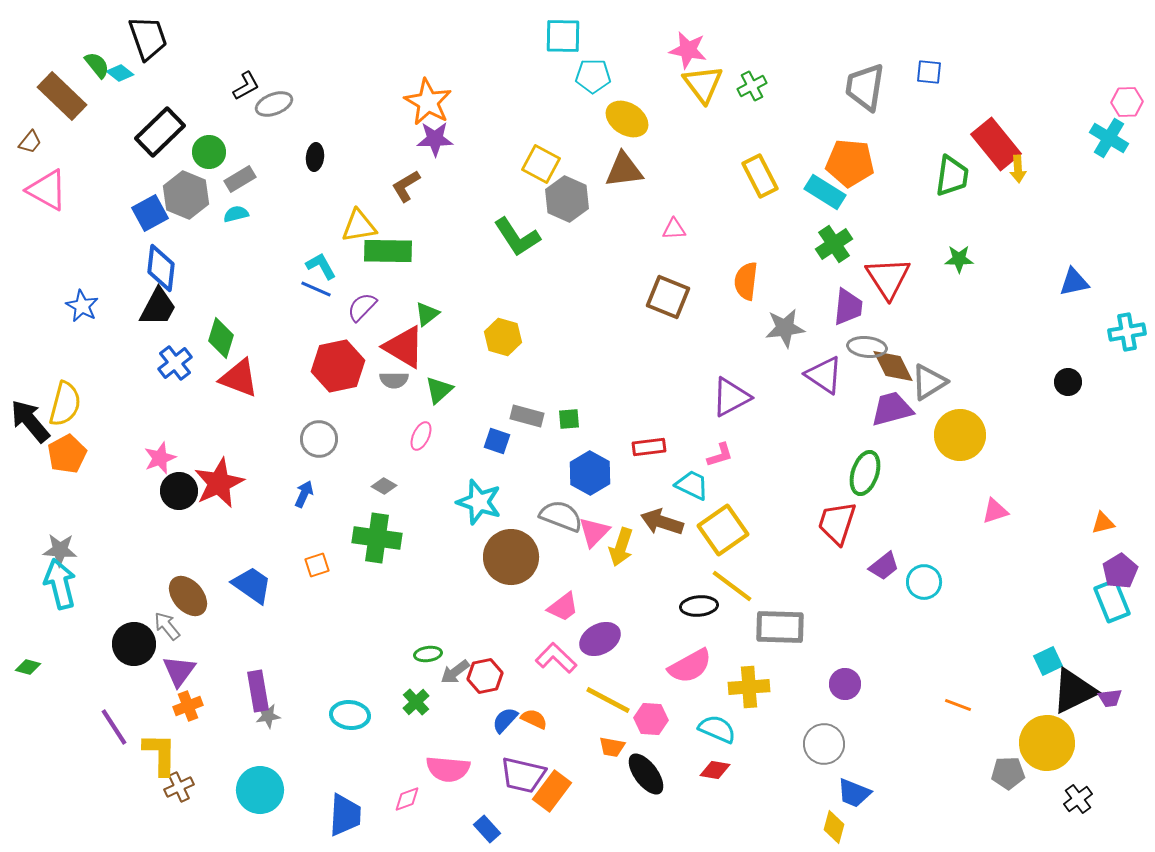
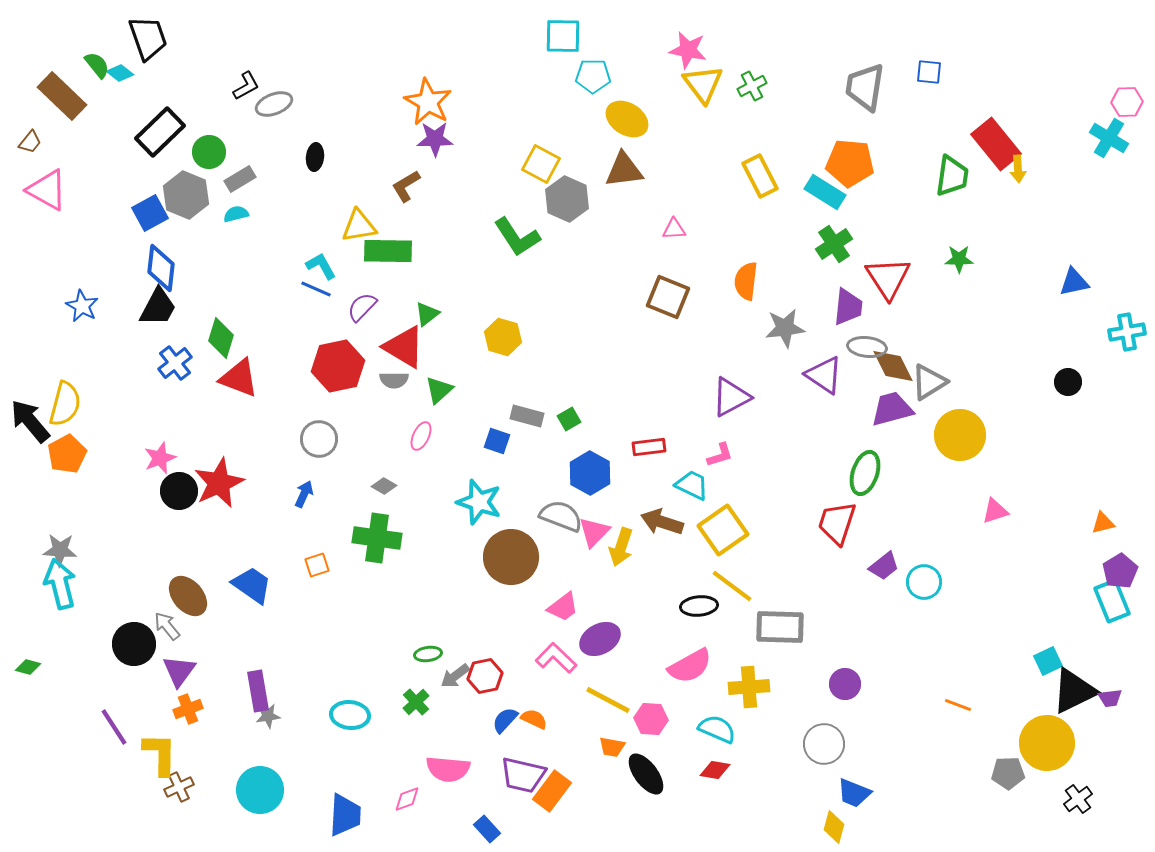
green square at (569, 419): rotated 25 degrees counterclockwise
gray arrow at (455, 672): moved 4 px down
orange cross at (188, 706): moved 3 px down
